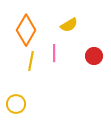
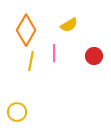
yellow circle: moved 1 px right, 8 px down
